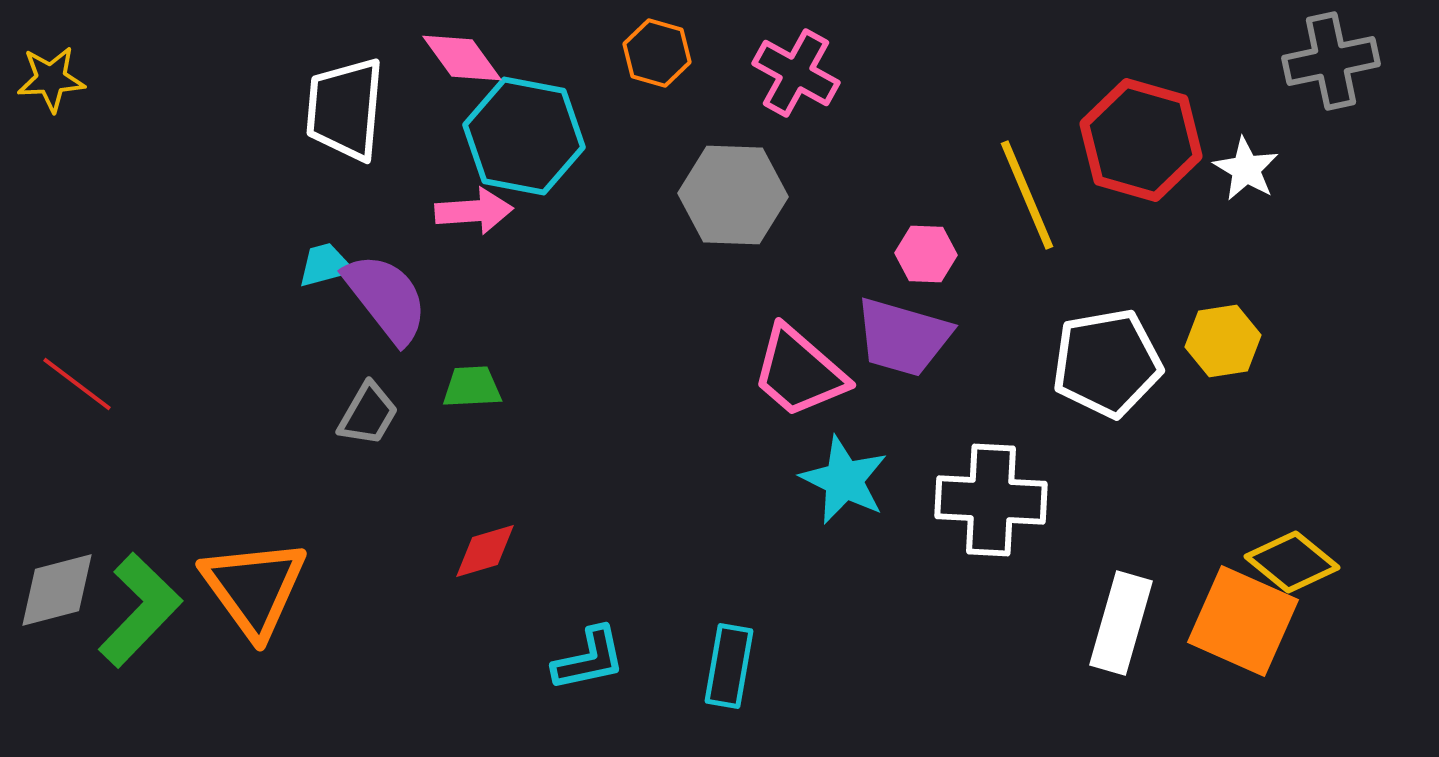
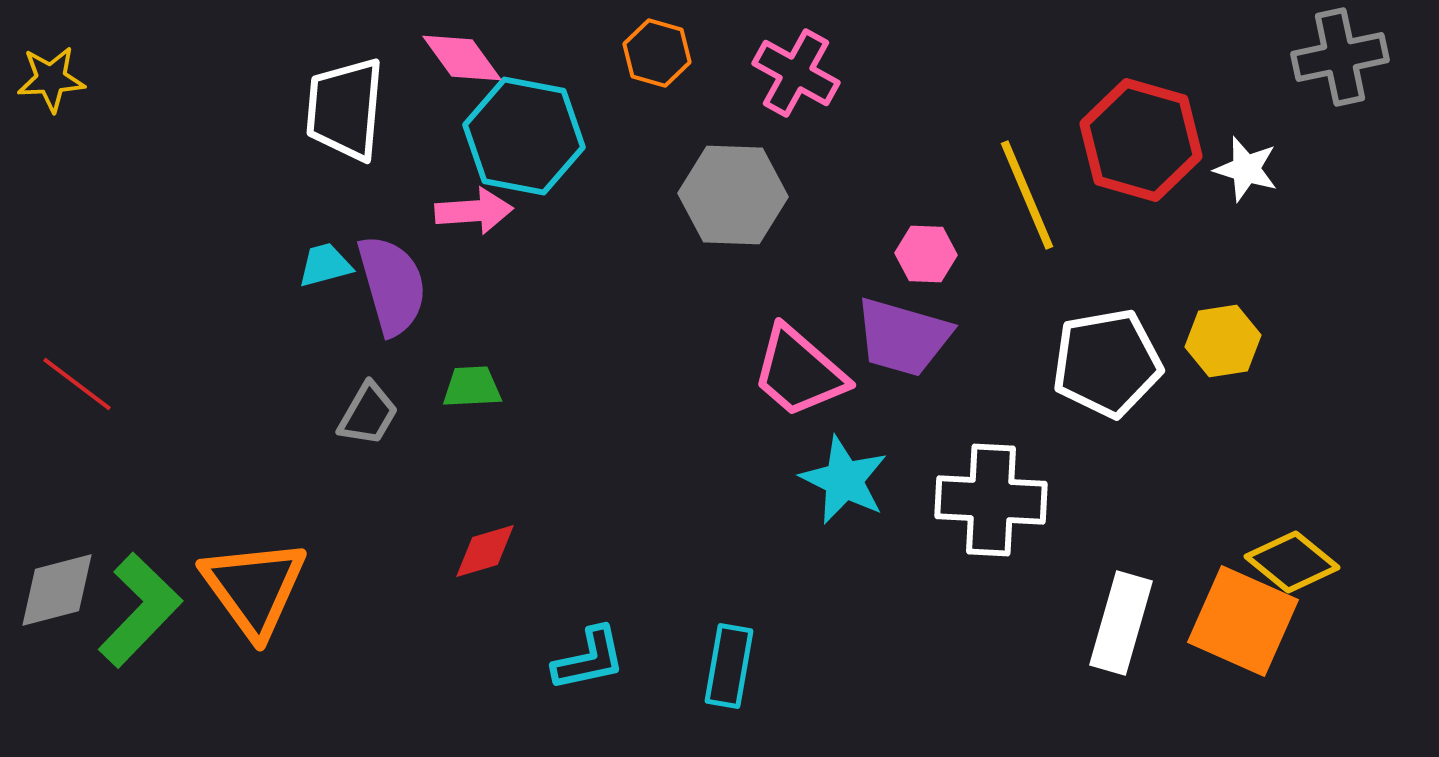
gray cross: moved 9 px right, 4 px up
white star: rotated 14 degrees counterclockwise
purple semicircle: moved 6 px right, 13 px up; rotated 22 degrees clockwise
